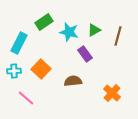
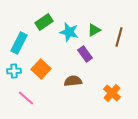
brown line: moved 1 px right, 1 px down
